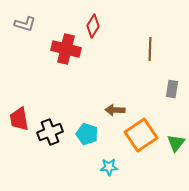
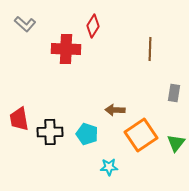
gray L-shape: rotated 25 degrees clockwise
red cross: rotated 12 degrees counterclockwise
gray rectangle: moved 2 px right, 4 px down
black cross: rotated 20 degrees clockwise
